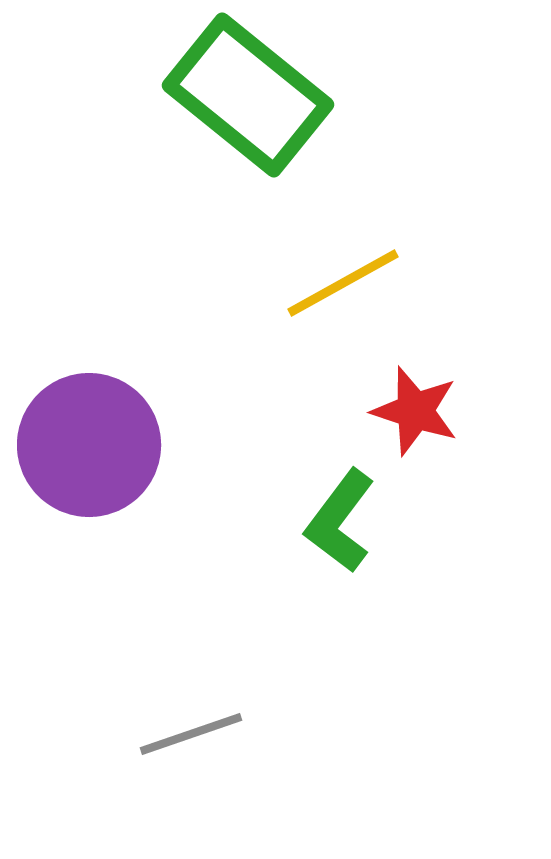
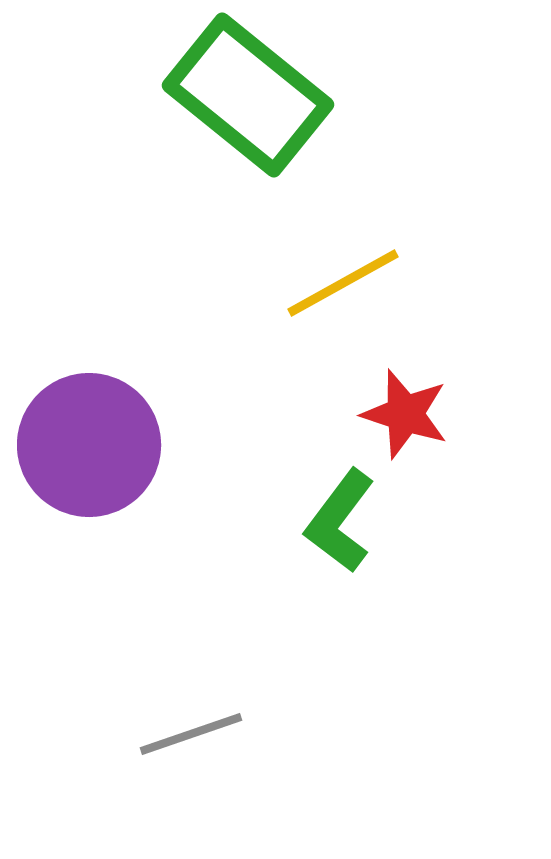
red star: moved 10 px left, 3 px down
